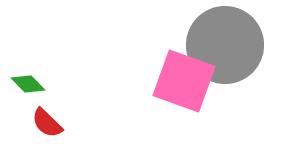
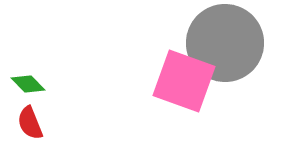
gray circle: moved 2 px up
red semicircle: moved 17 px left; rotated 24 degrees clockwise
